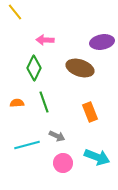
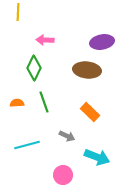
yellow line: moved 3 px right; rotated 42 degrees clockwise
brown ellipse: moved 7 px right, 2 px down; rotated 12 degrees counterclockwise
orange rectangle: rotated 24 degrees counterclockwise
gray arrow: moved 10 px right
pink circle: moved 12 px down
